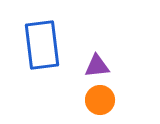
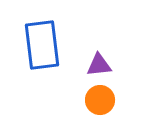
purple triangle: moved 2 px right, 1 px up
